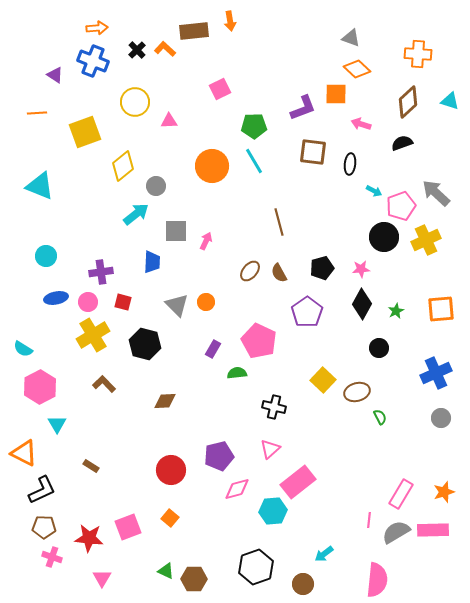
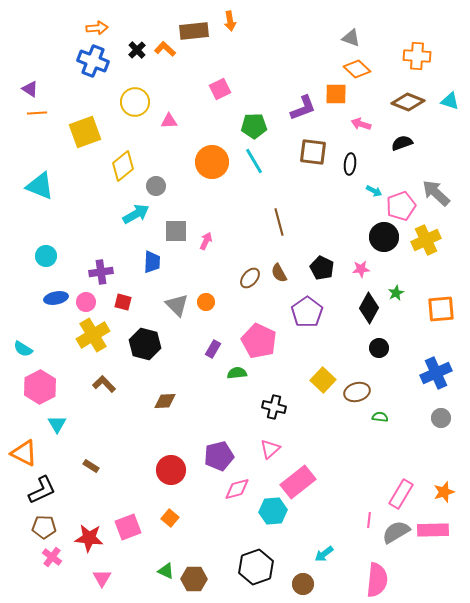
orange cross at (418, 54): moved 1 px left, 2 px down
purple triangle at (55, 75): moved 25 px left, 14 px down
brown diamond at (408, 102): rotated 64 degrees clockwise
orange circle at (212, 166): moved 4 px up
cyan arrow at (136, 214): rotated 8 degrees clockwise
black pentagon at (322, 268): rotated 30 degrees counterclockwise
brown ellipse at (250, 271): moved 7 px down
pink circle at (88, 302): moved 2 px left
black diamond at (362, 304): moved 7 px right, 4 px down
green star at (396, 311): moved 18 px up
green semicircle at (380, 417): rotated 56 degrees counterclockwise
pink cross at (52, 557): rotated 18 degrees clockwise
